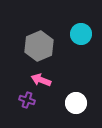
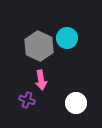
cyan circle: moved 14 px left, 4 px down
gray hexagon: rotated 12 degrees counterclockwise
pink arrow: rotated 120 degrees counterclockwise
